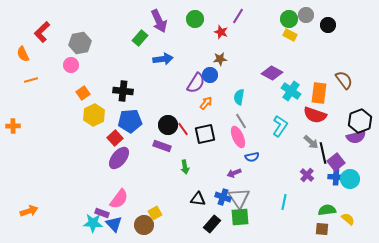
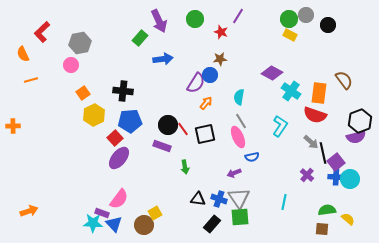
blue cross at (223, 197): moved 4 px left, 2 px down
